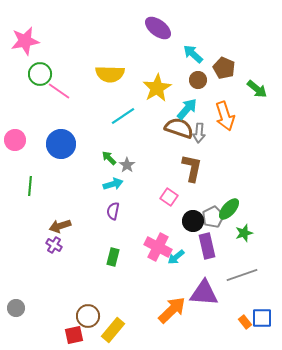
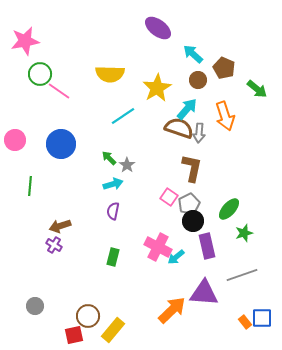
gray pentagon at (213, 217): moved 24 px left, 13 px up
gray circle at (16, 308): moved 19 px right, 2 px up
